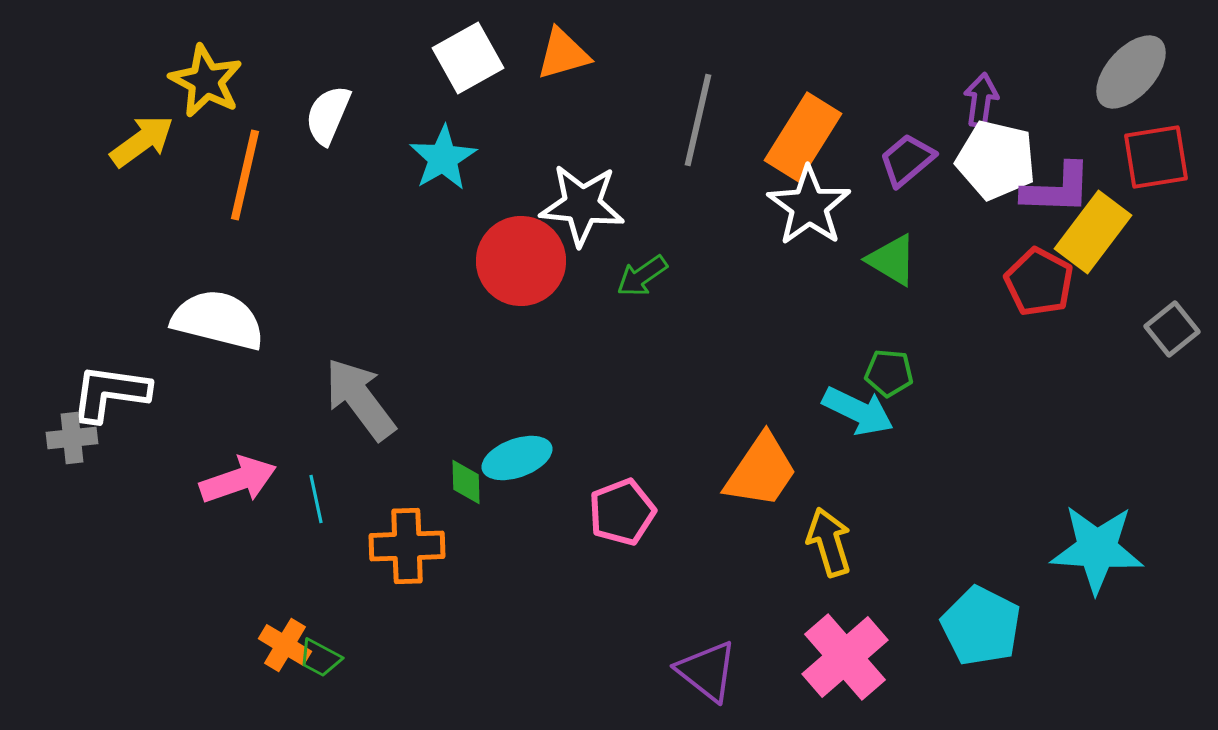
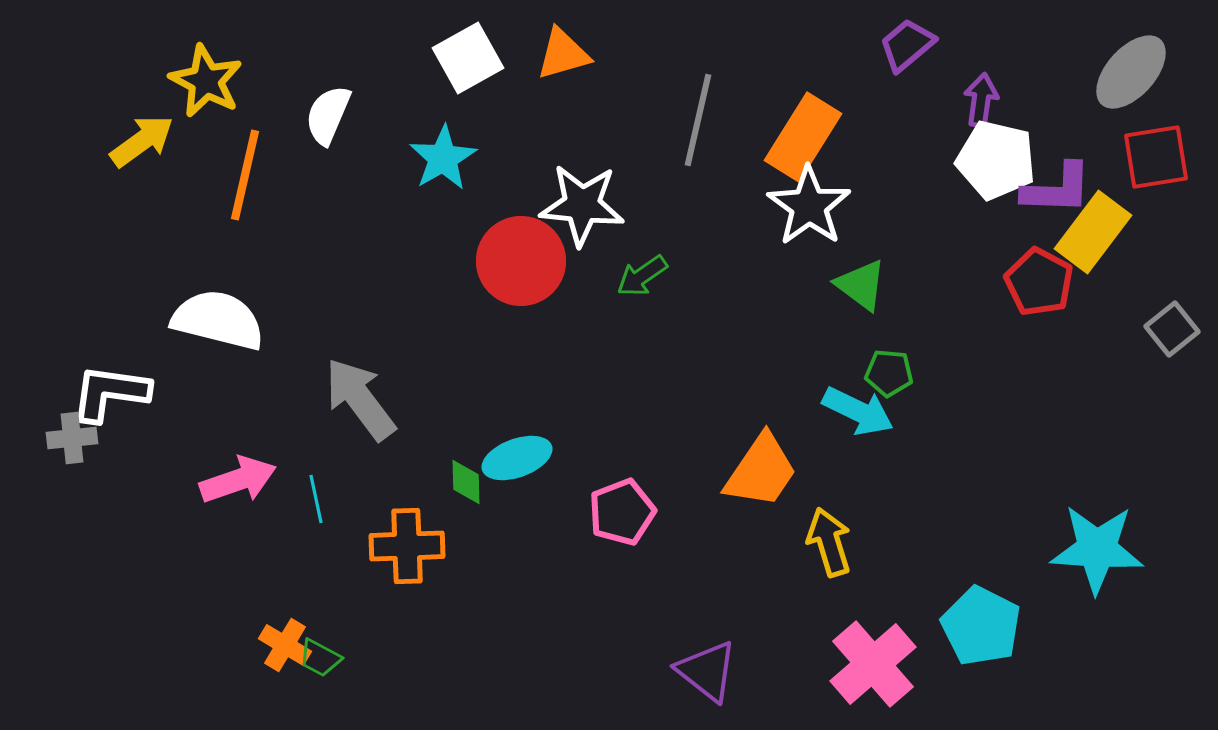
purple trapezoid at (907, 160): moved 115 px up
green triangle at (892, 260): moved 31 px left, 25 px down; rotated 6 degrees clockwise
pink cross at (845, 657): moved 28 px right, 7 px down
